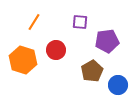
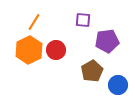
purple square: moved 3 px right, 2 px up
orange hexagon: moved 6 px right, 10 px up; rotated 16 degrees clockwise
